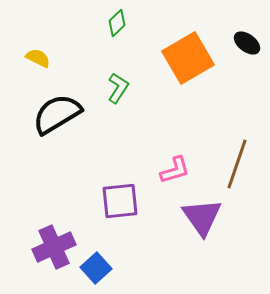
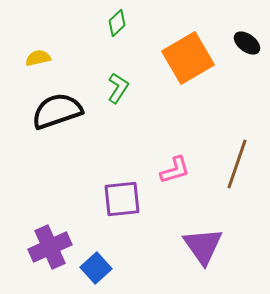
yellow semicircle: rotated 40 degrees counterclockwise
black semicircle: moved 3 px up; rotated 12 degrees clockwise
purple square: moved 2 px right, 2 px up
purple triangle: moved 1 px right, 29 px down
purple cross: moved 4 px left
